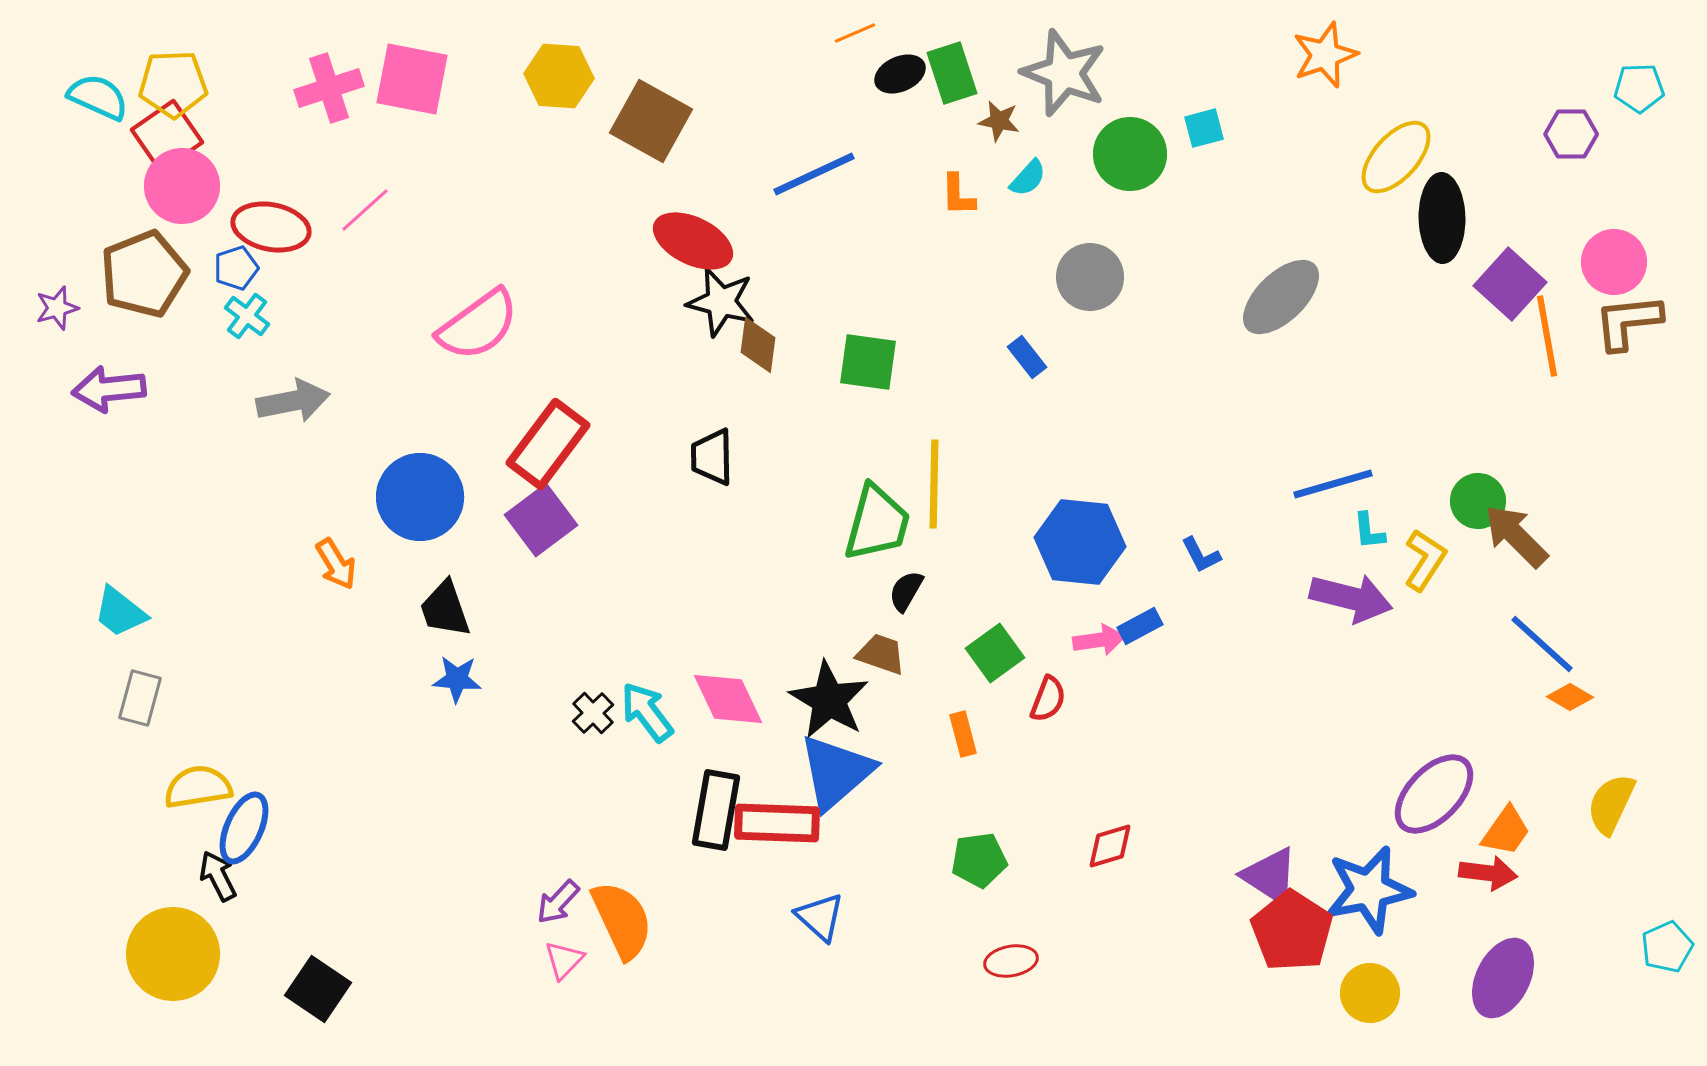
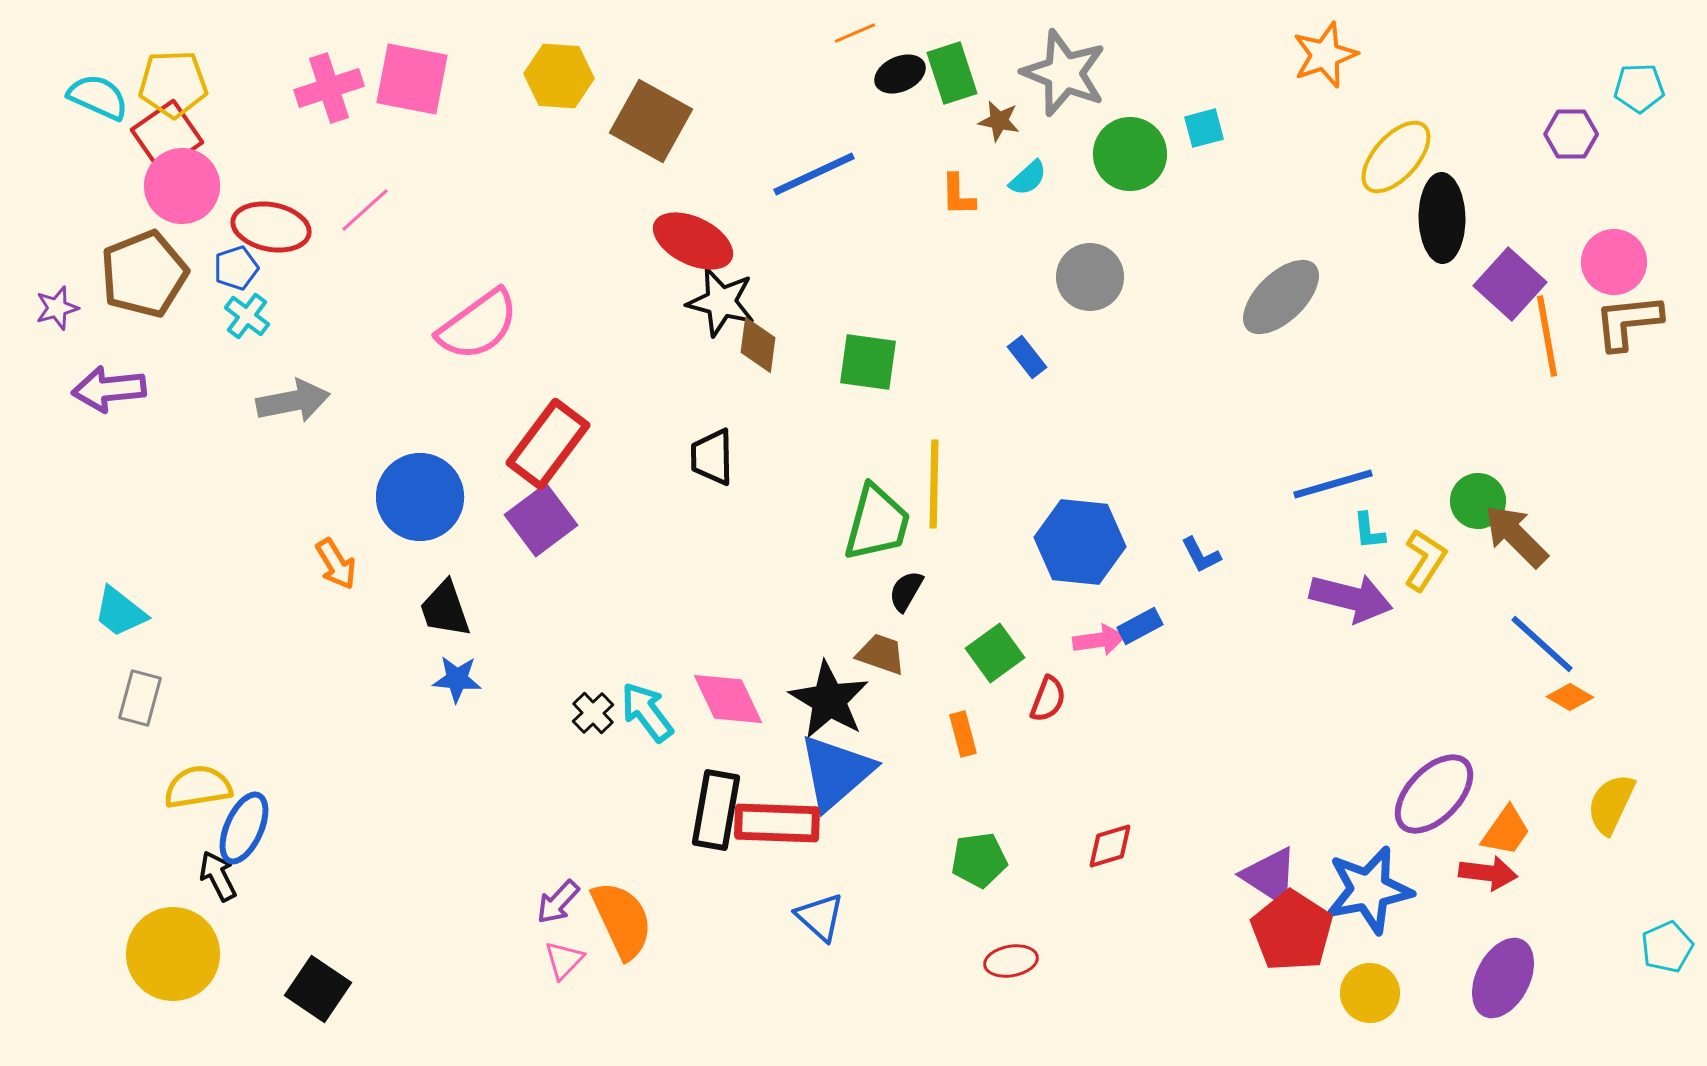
cyan semicircle at (1028, 178): rotated 6 degrees clockwise
